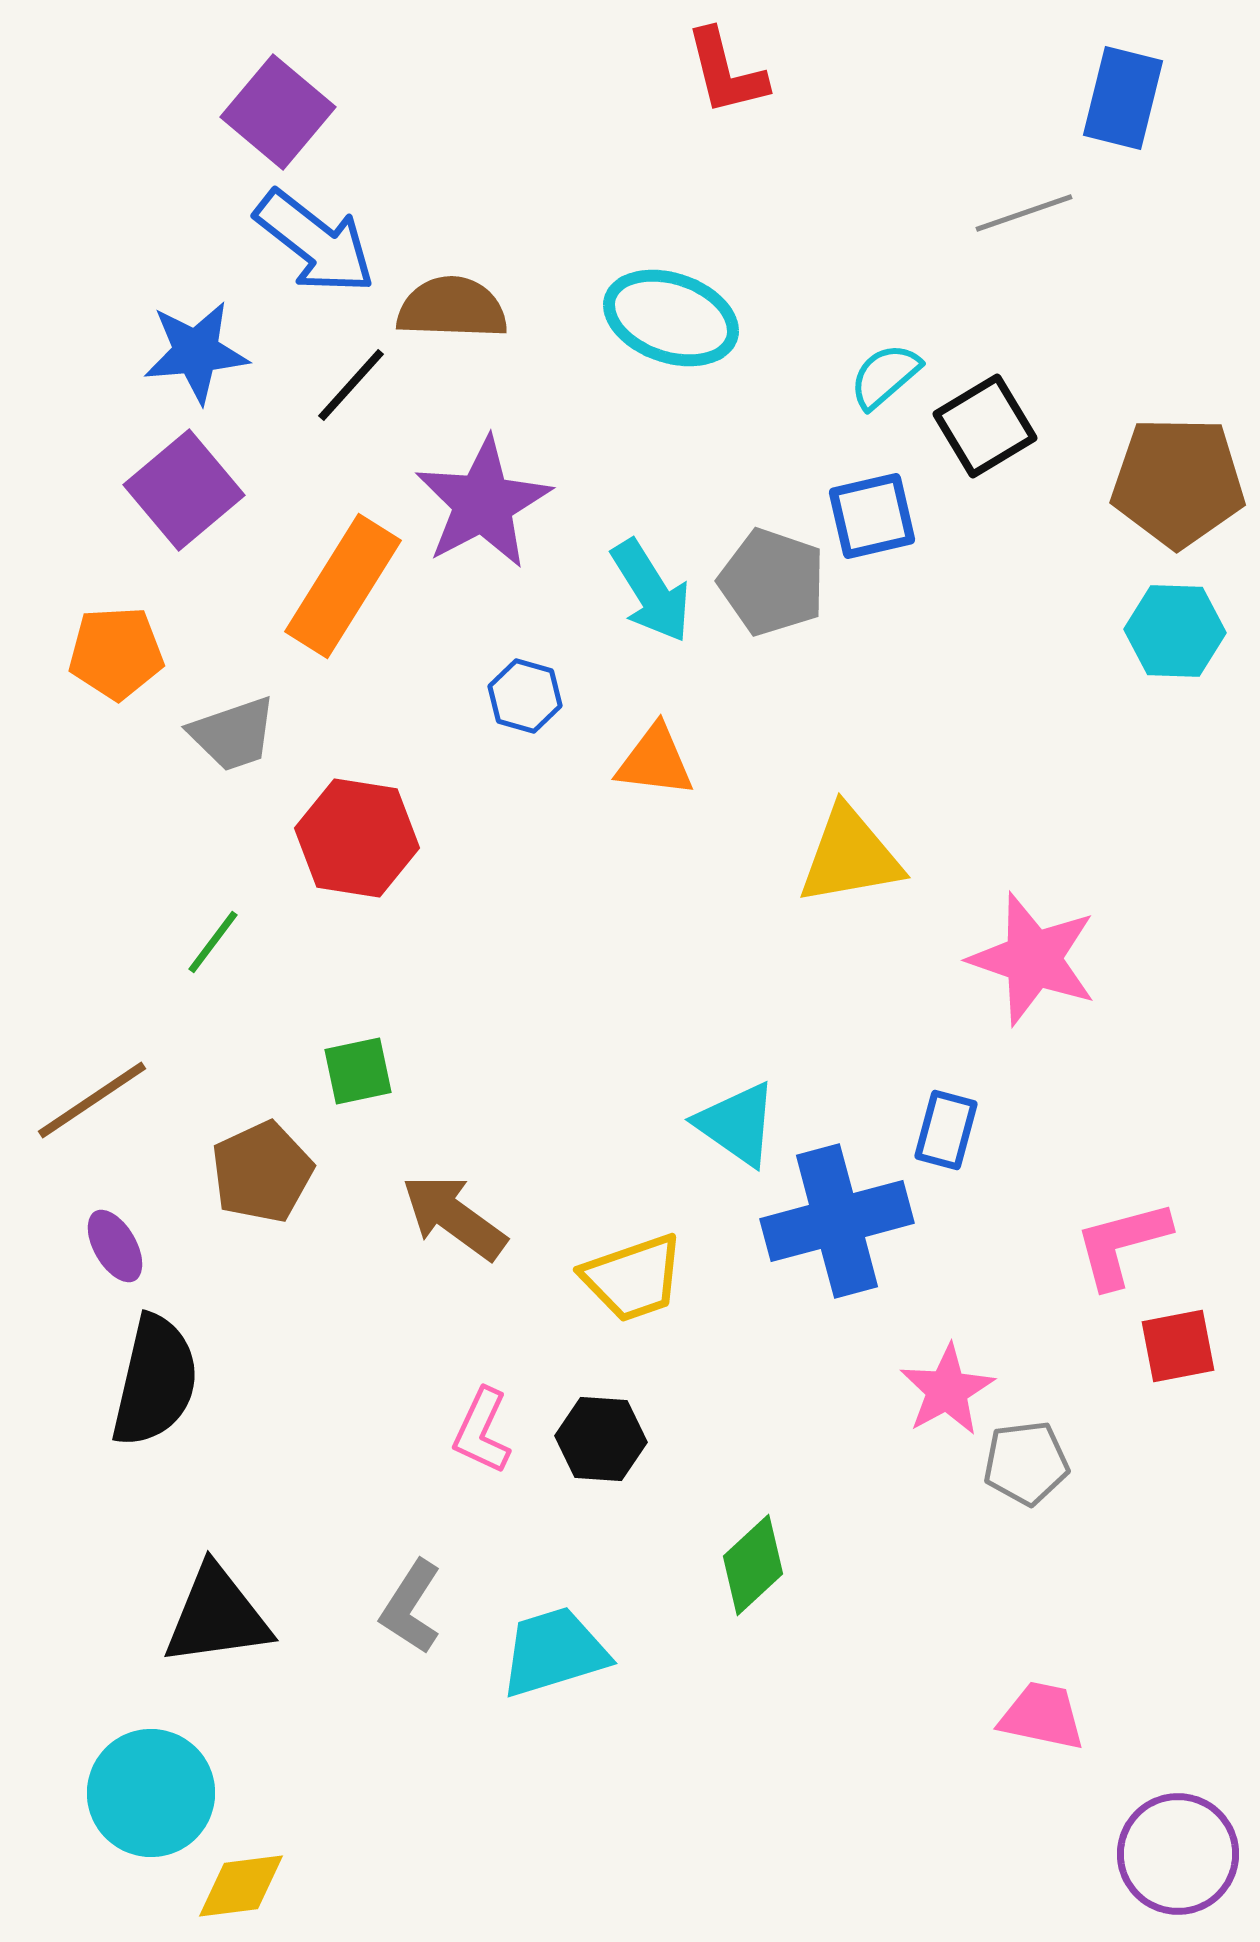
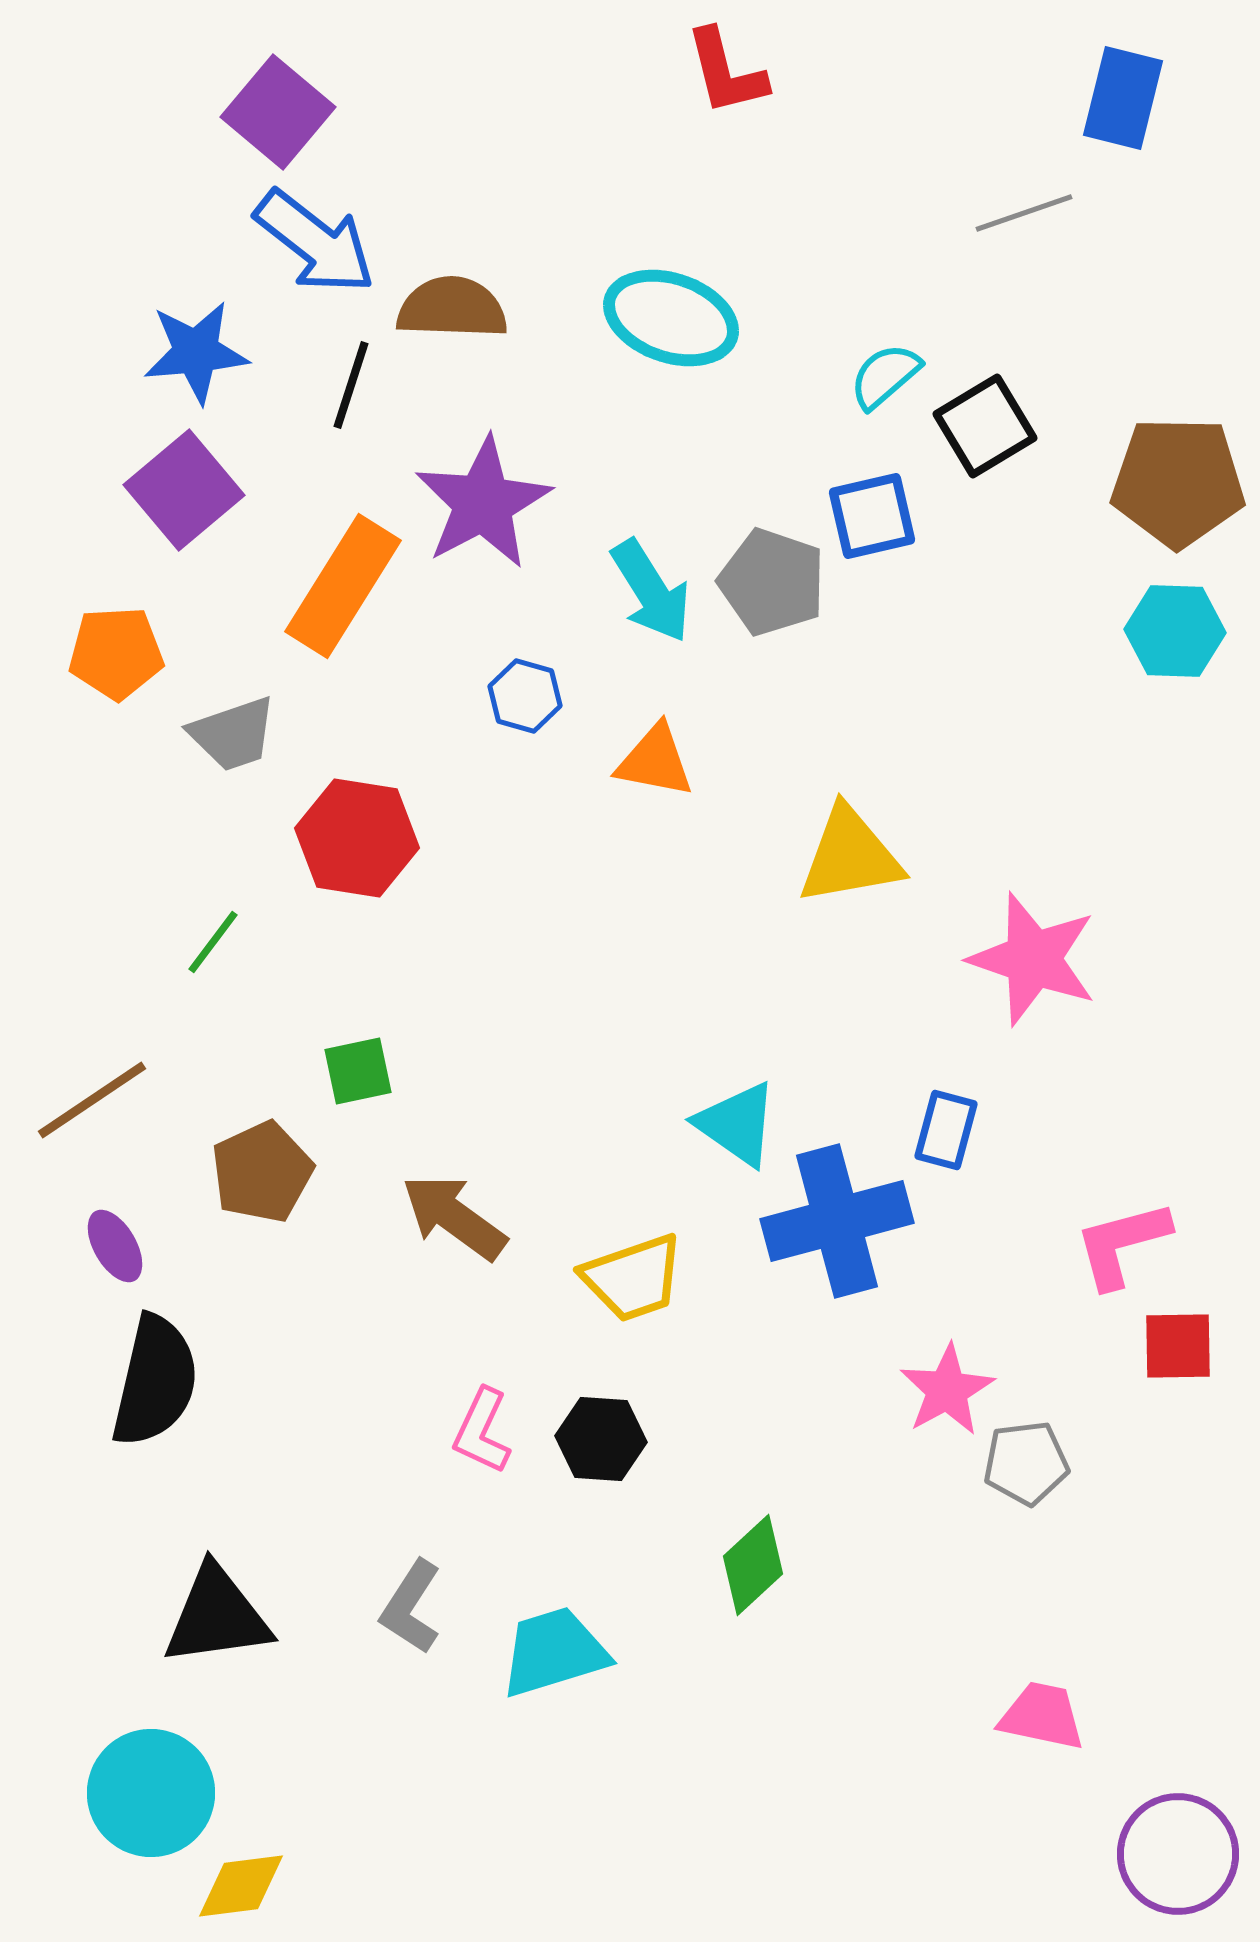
black line at (351, 385): rotated 24 degrees counterclockwise
orange triangle at (655, 761): rotated 4 degrees clockwise
red square at (1178, 1346): rotated 10 degrees clockwise
